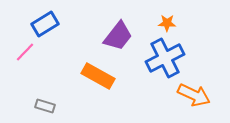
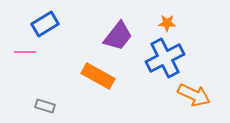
pink line: rotated 45 degrees clockwise
